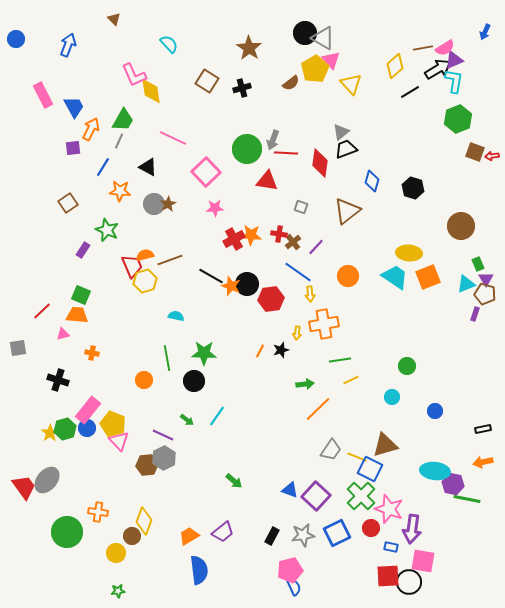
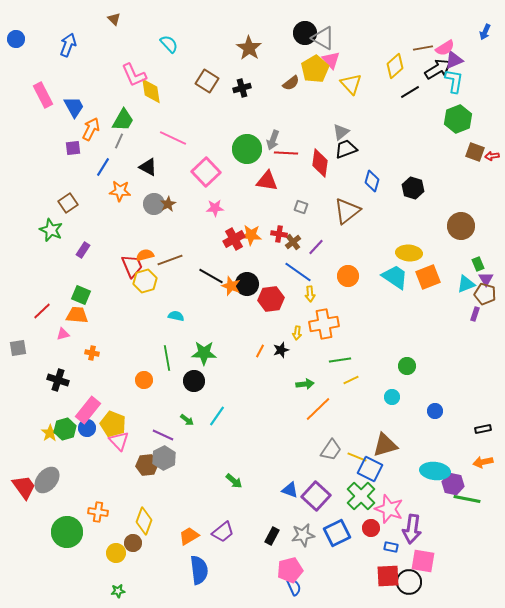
green star at (107, 230): moved 56 px left
brown circle at (132, 536): moved 1 px right, 7 px down
